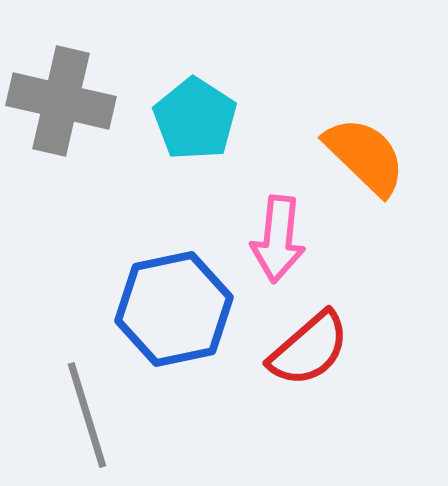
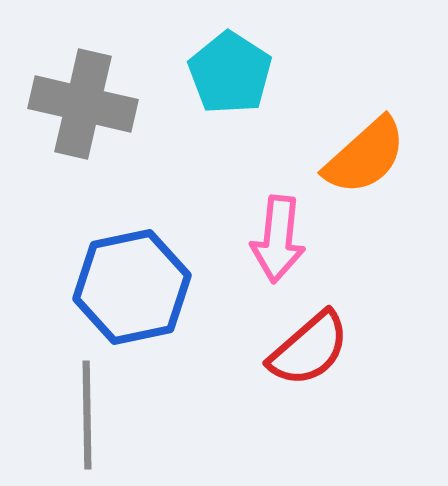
gray cross: moved 22 px right, 3 px down
cyan pentagon: moved 35 px right, 46 px up
orange semicircle: rotated 94 degrees clockwise
blue hexagon: moved 42 px left, 22 px up
gray line: rotated 16 degrees clockwise
